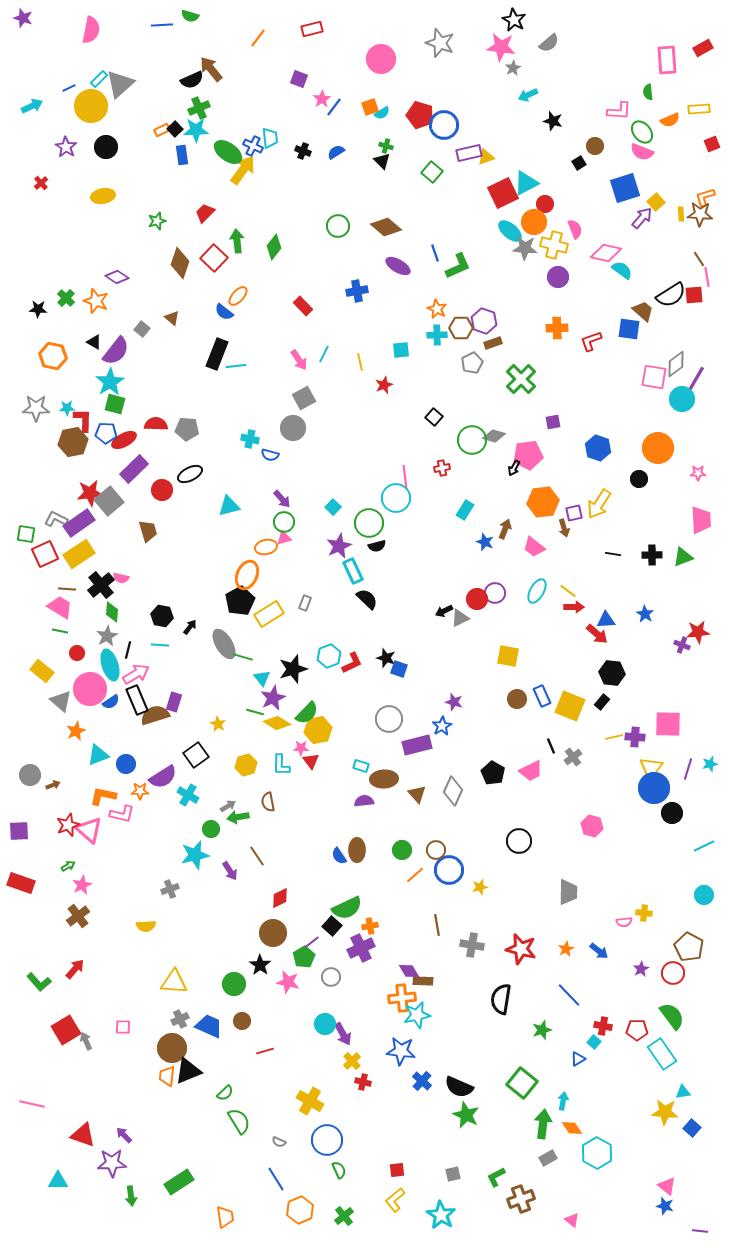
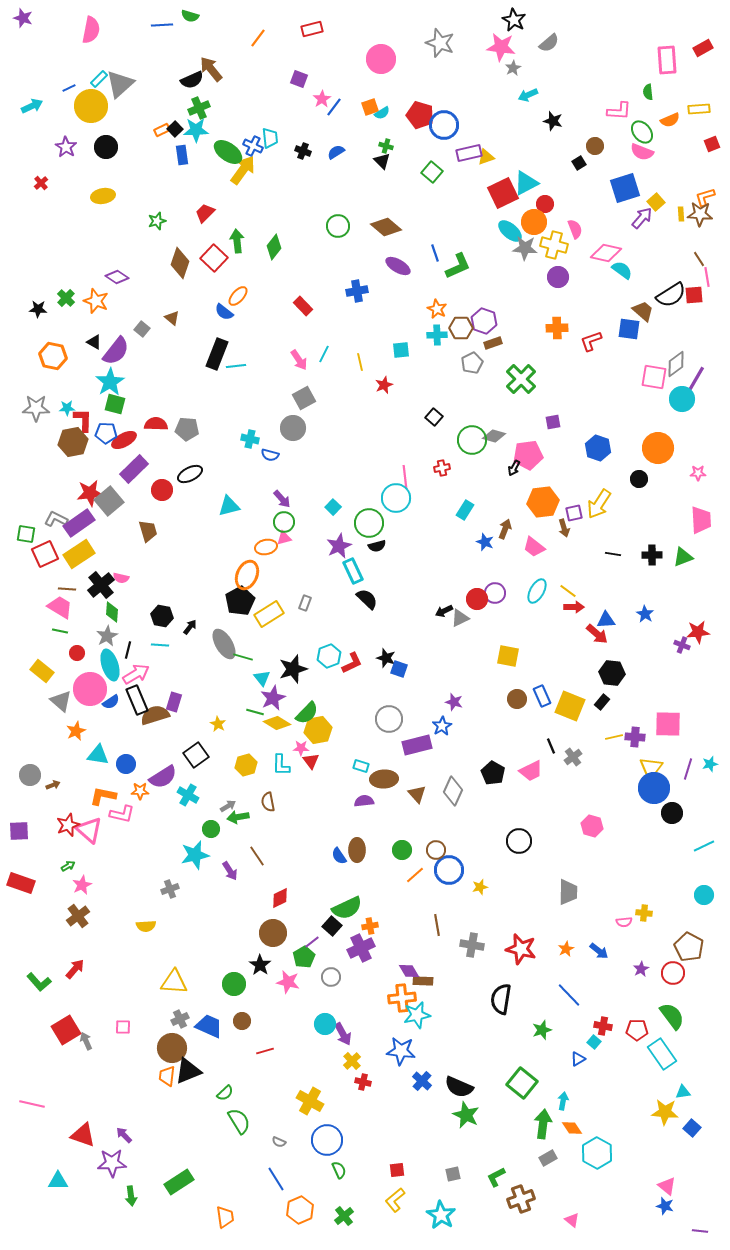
cyan triangle at (98, 755): rotated 30 degrees clockwise
